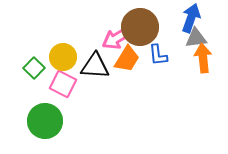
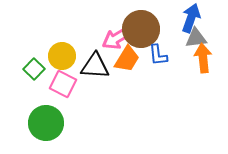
brown circle: moved 1 px right, 2 px down
yellow circle: moved 1 px left, 1 px up
green square: moved 1 px down
green circle: moved 1 px right, 2 px down
